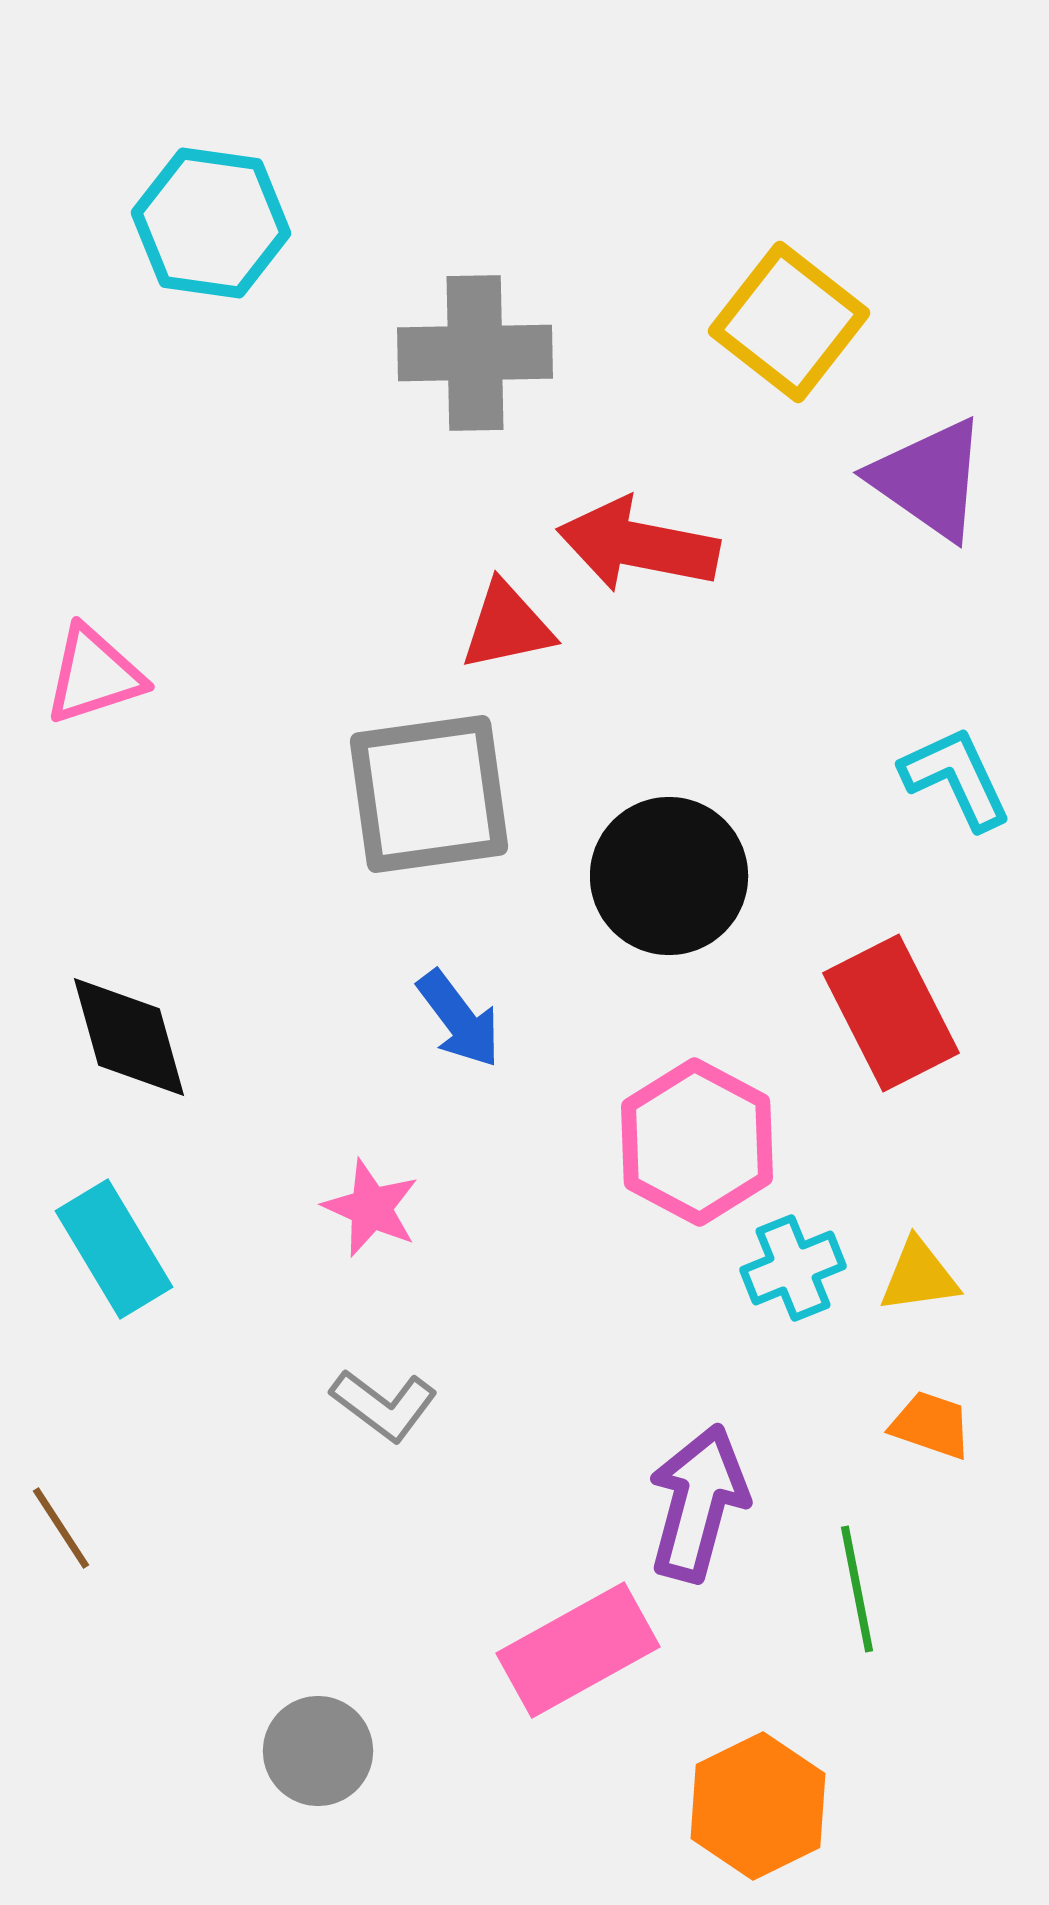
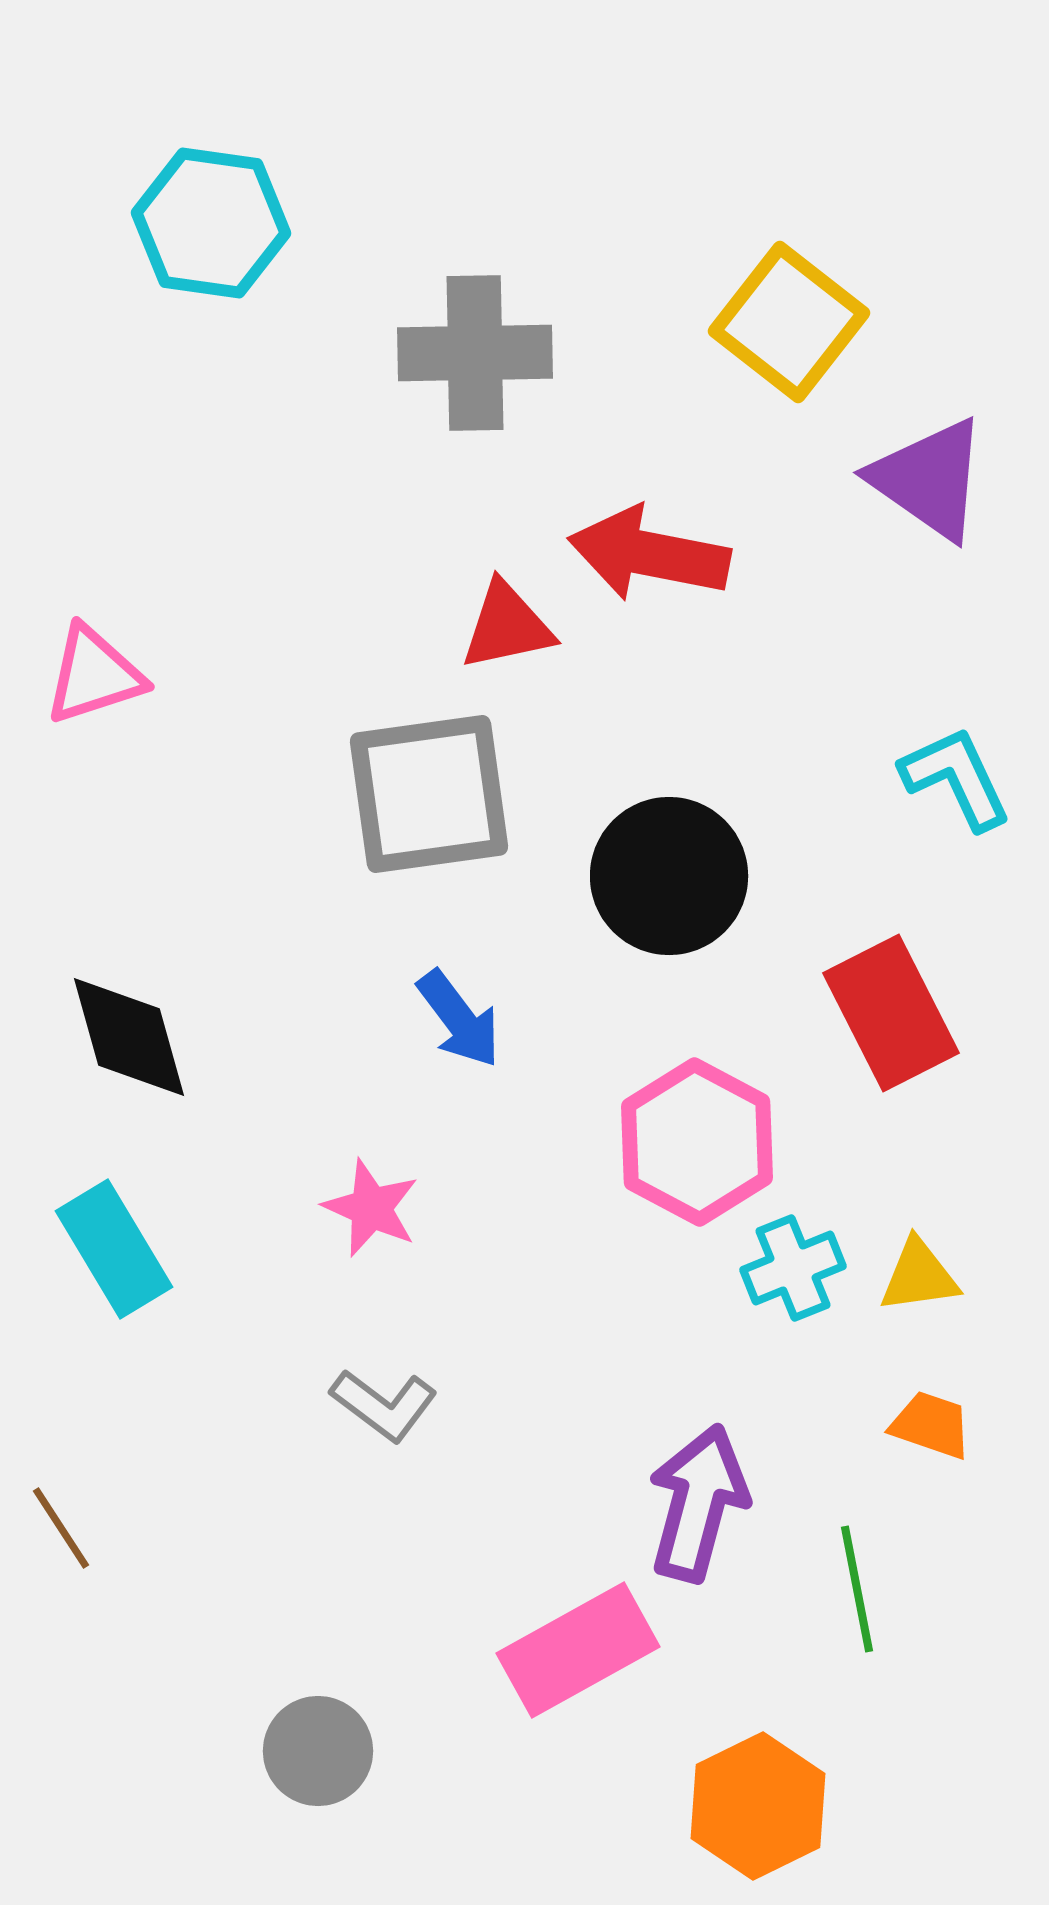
red arrow: moved 11 px right, 9 px down
